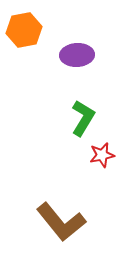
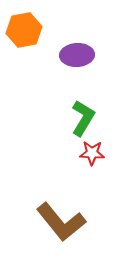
red star: moved 10 px left, 2 px up; rotated 15 degrees clockwise
